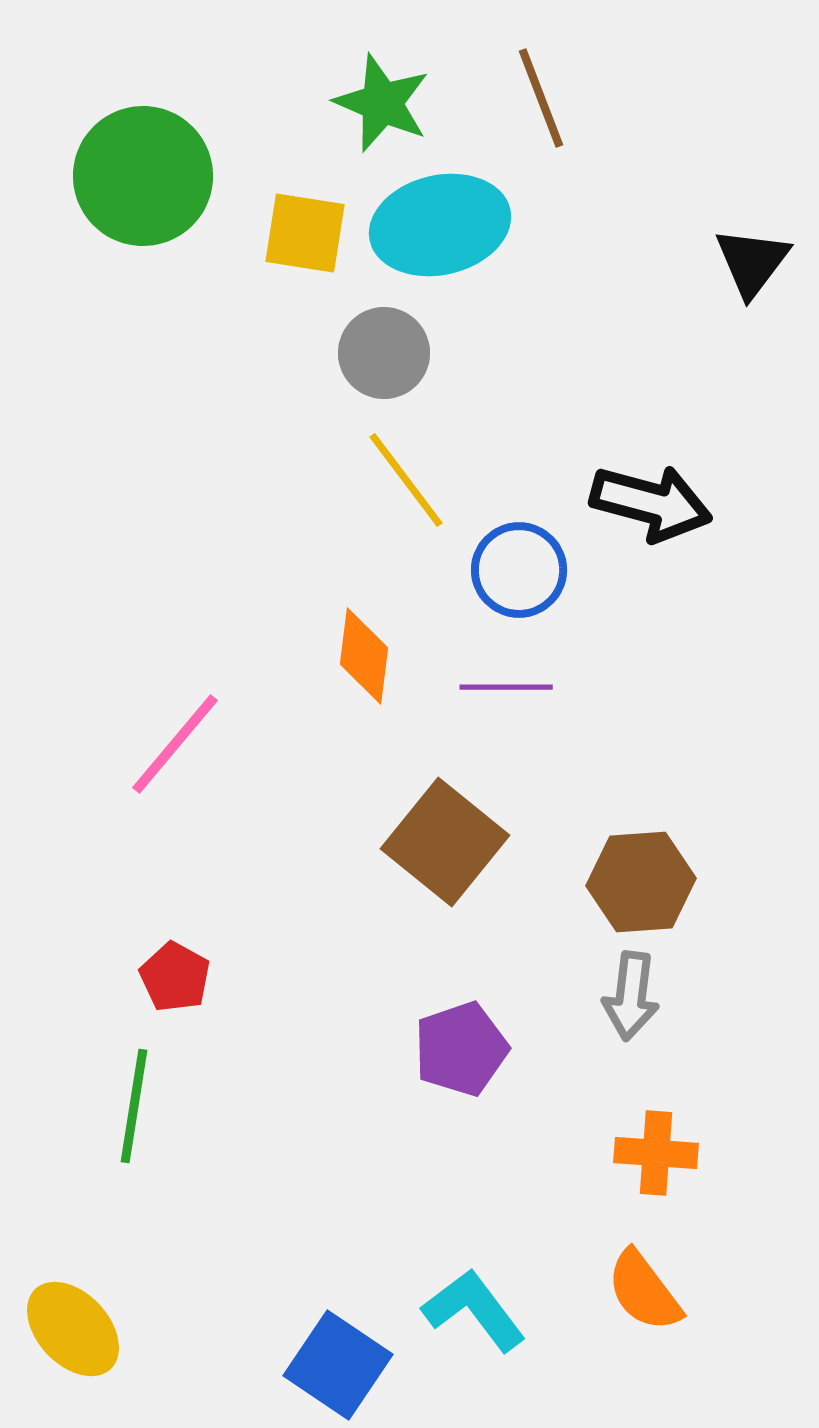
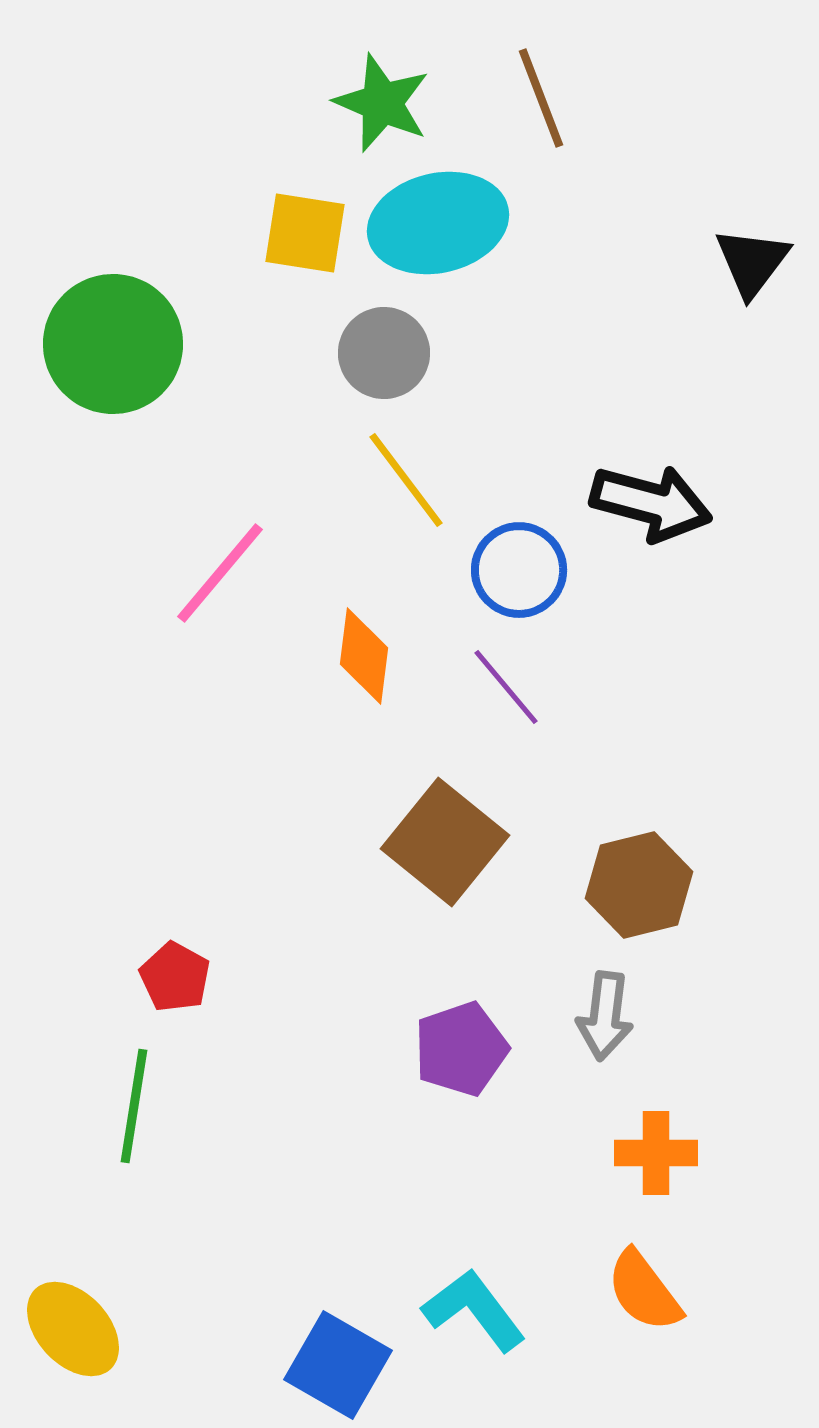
green circle: moved 30 px left, 168 px down
cyan ellipse: moved 2 px left, 2 px up
purple line: rotated 50 degrees clockwise
pink line: moved 45 px right, 171 px up
brown hexagon: moved 2 px left, 3 px down; rotated 10 degrees counterclockwise
gray arrow: moved 26 px left, 20 px down
orange cross: rotated 4 degrees counterclockwise
blue square: rotated 4 degrees counterclockwise
